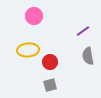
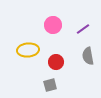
pink circle: moved 19 px right, 9 px down
purple line: moved 2 px up
red circle: moved 6 px right
